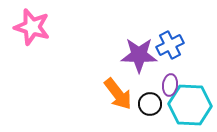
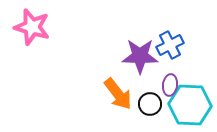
purple star: moved 1 px right, 1 px down
